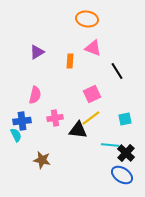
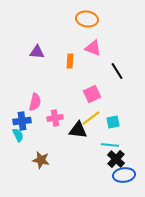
purple triangle: rotated 35 degrees clockwise
pink semicircle: moved 7 px down
cyan square: moved 12 px left, 3 px down
cyan semicircle: moved 2 px right
black cross: moved 10 px left, 6 px down
brown star: moved 1 px left
blue ellipse: moved 2 px right; rotated 40 degrees counterclockwise
